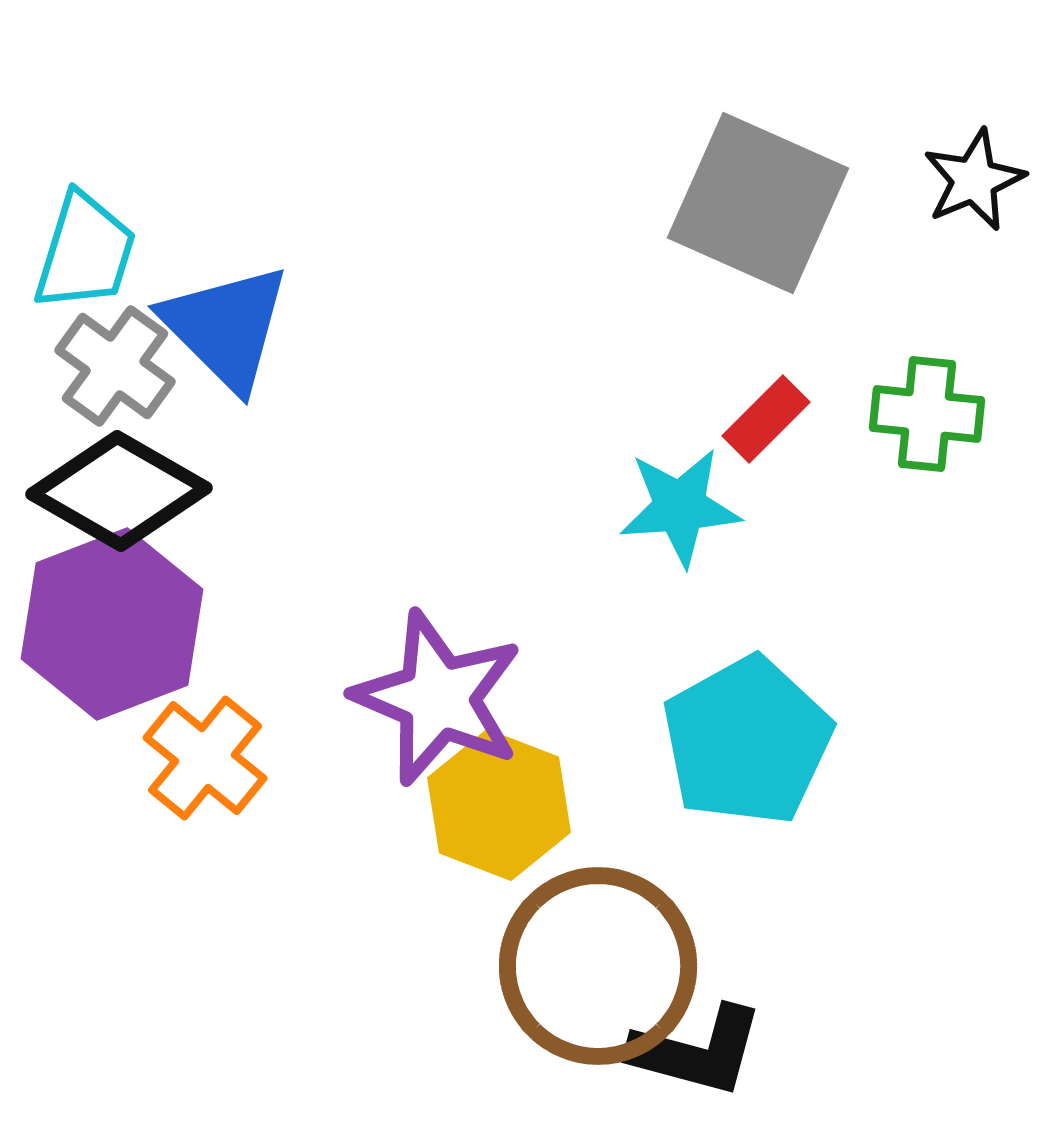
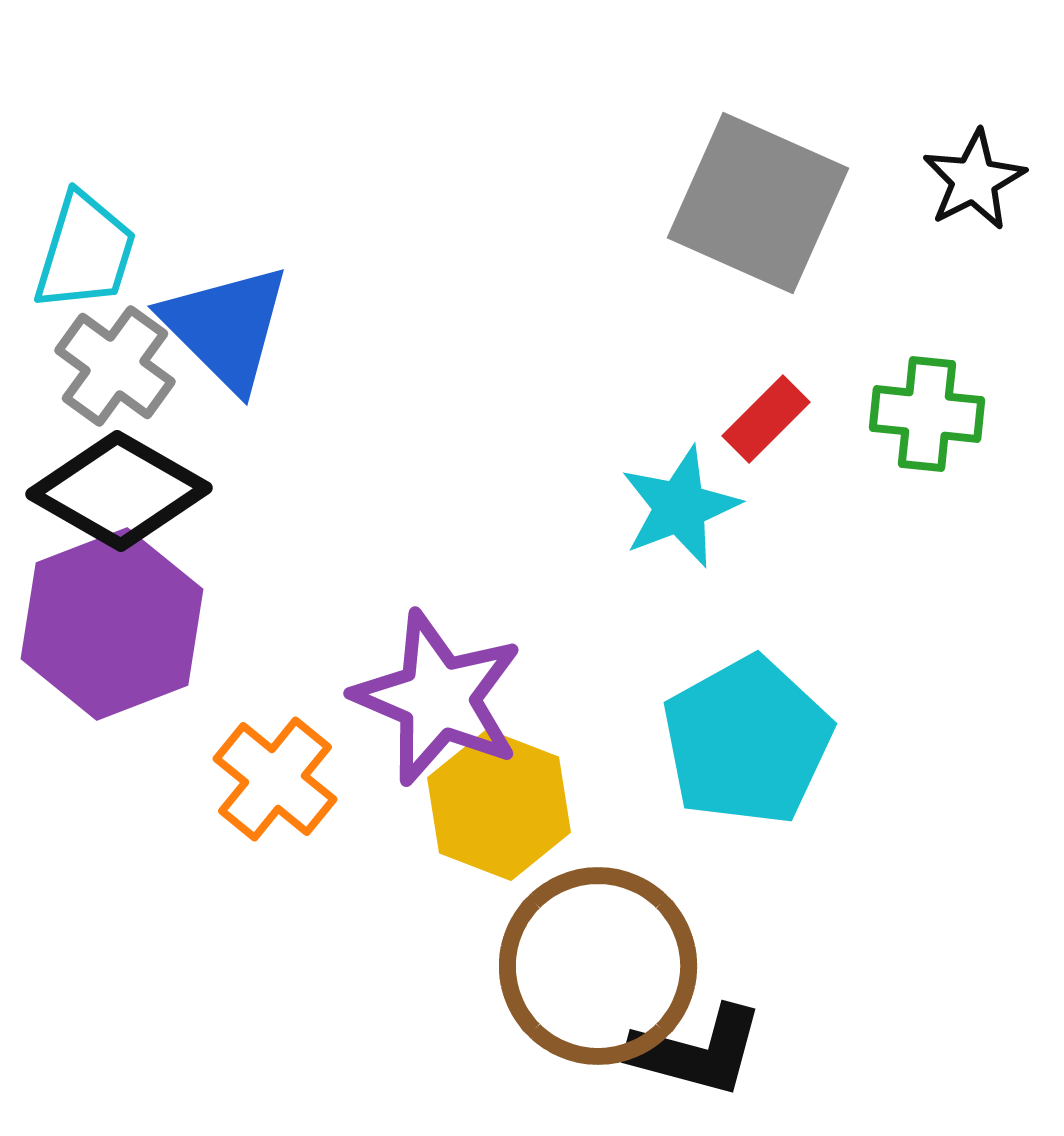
black star: rotated 4 degrees counterclockwise
cyan star: rotated 17 degrees counterclockwise
orange cross: moved 70 px right, 21 px down
